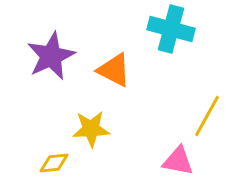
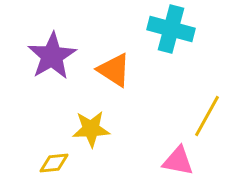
purple star: moved 1 px right; rotated 6 degrees counterclockwise
orange triangle: rotated 6 degrees clockwise
